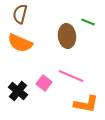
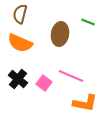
brown ellipse: moved 7 px left, 2 px up; rotated 15 degrees clockwise
black cross: moved 12 px up
orange L-shape: moved 1 px left, 1 px up
